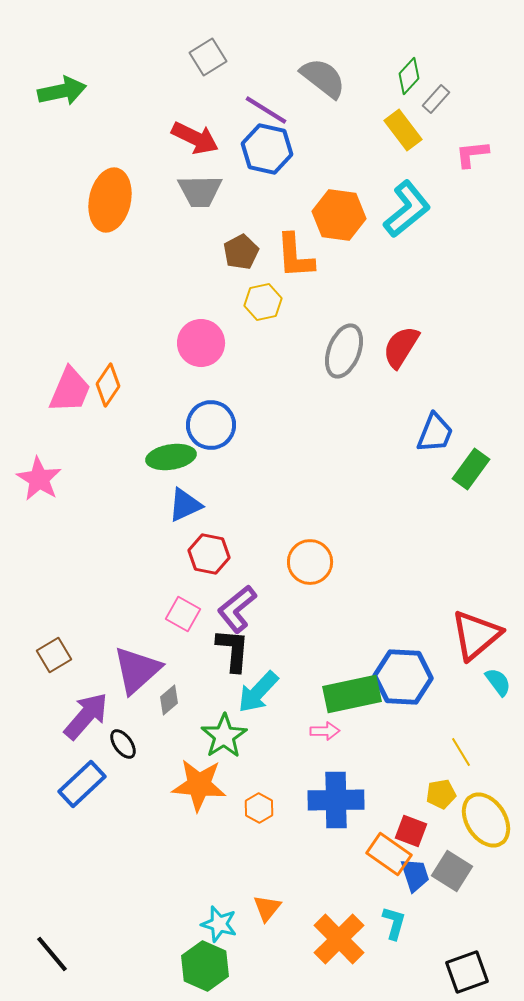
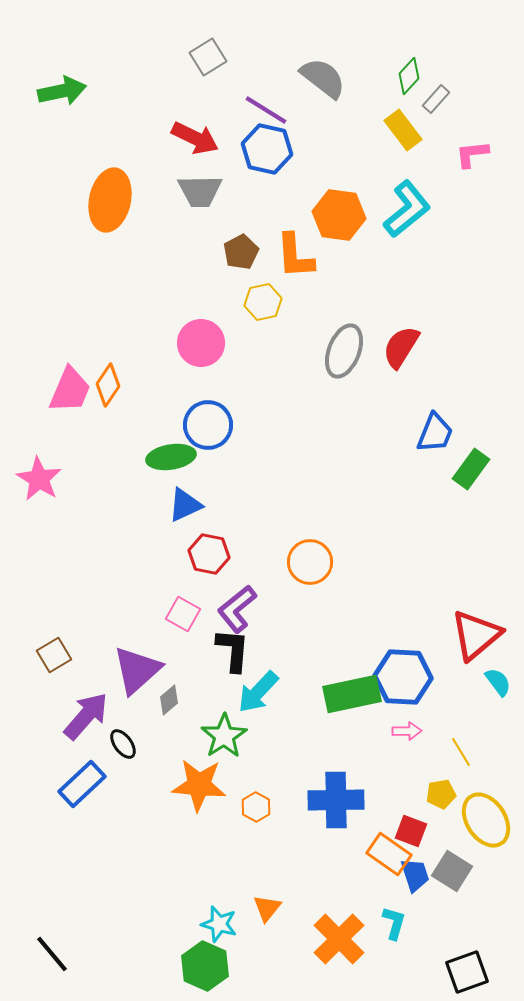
blue circle at (211, 425): moved 3 px left
pink arrow at (325, 731): moved 82 px right
orange hexagon at (259, 808): moved 3 px left, 1 px up
